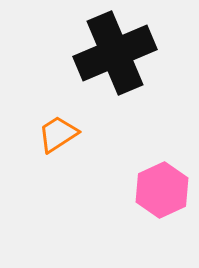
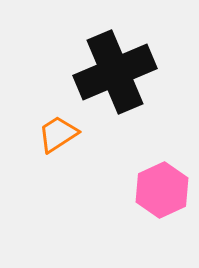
black cross: moved 19 px down
